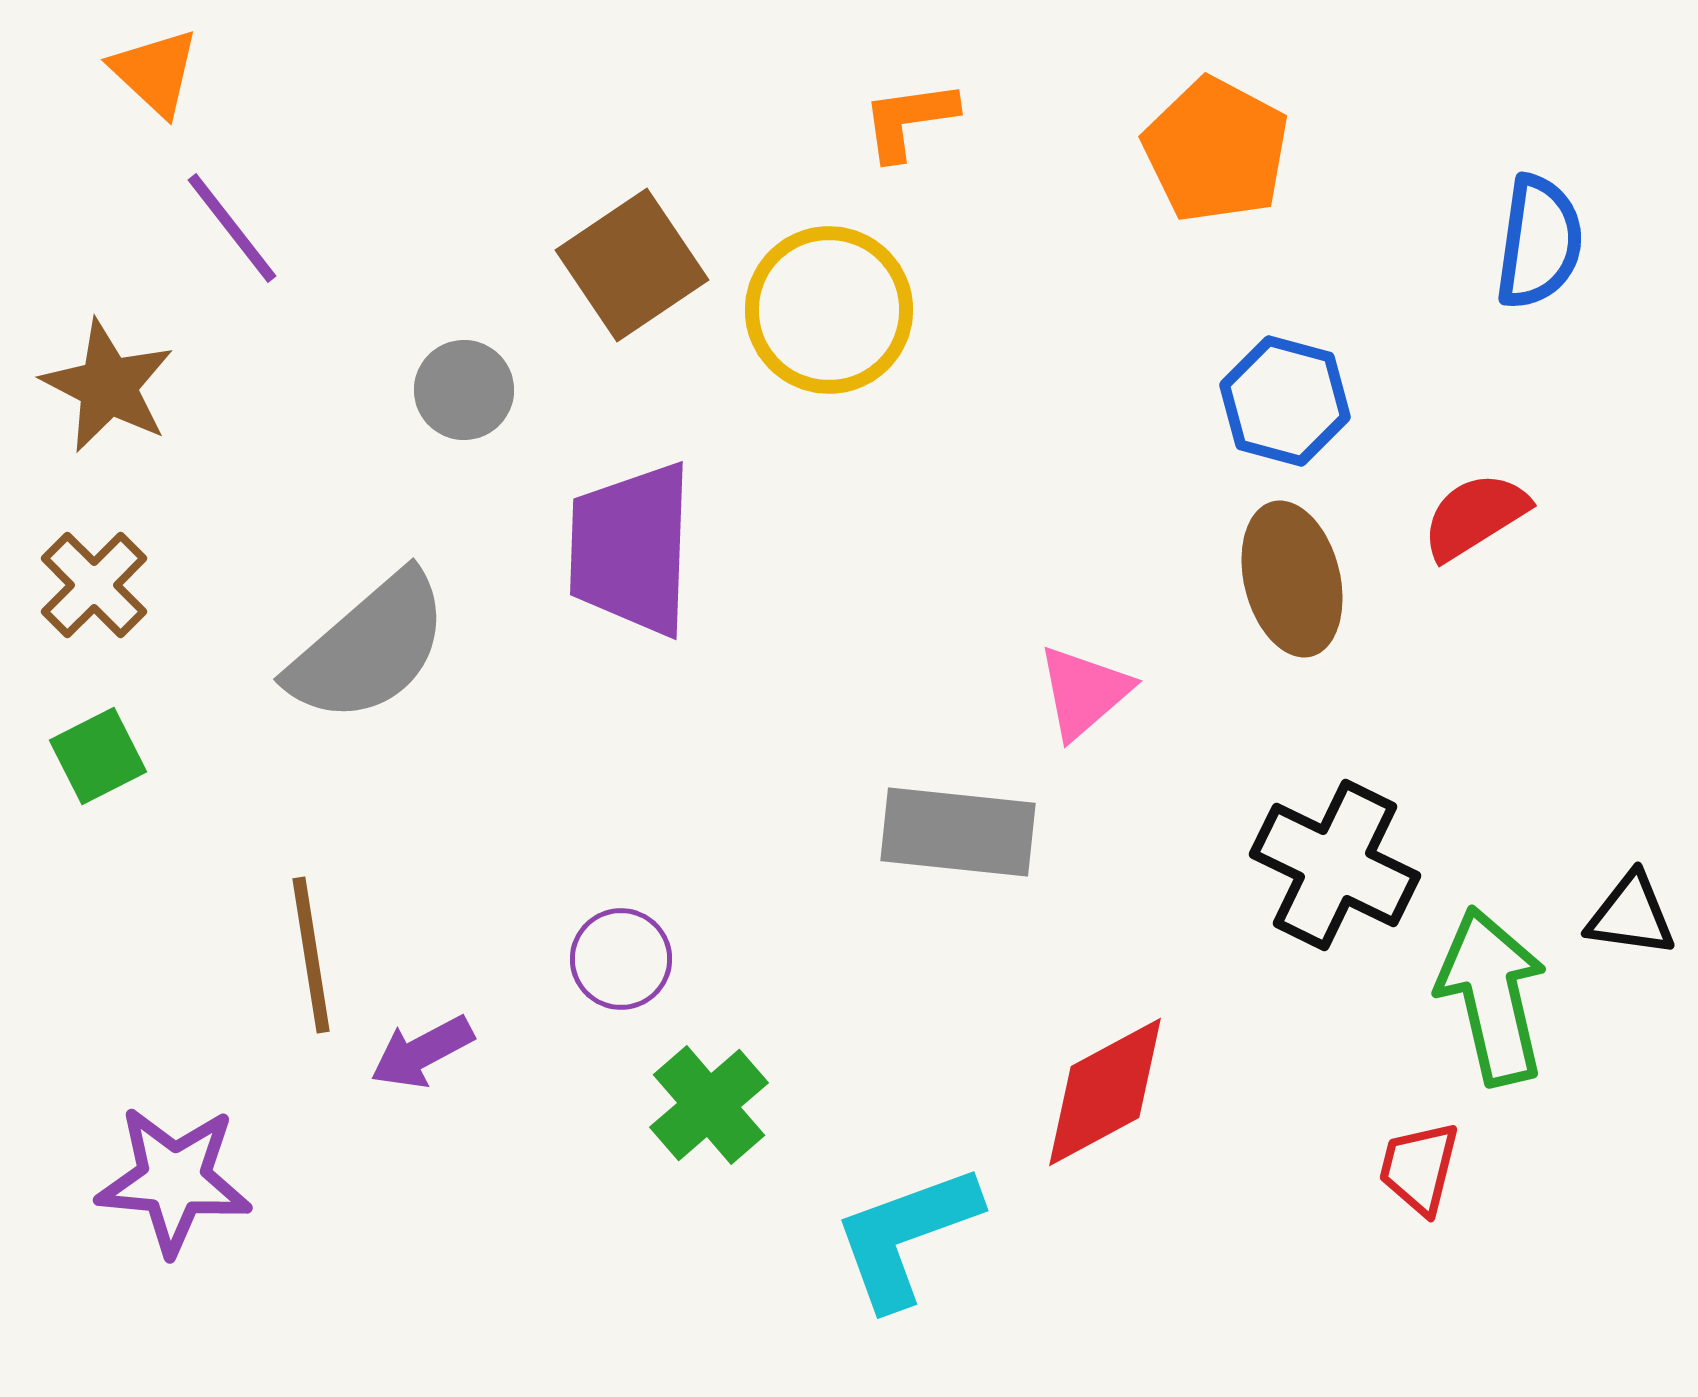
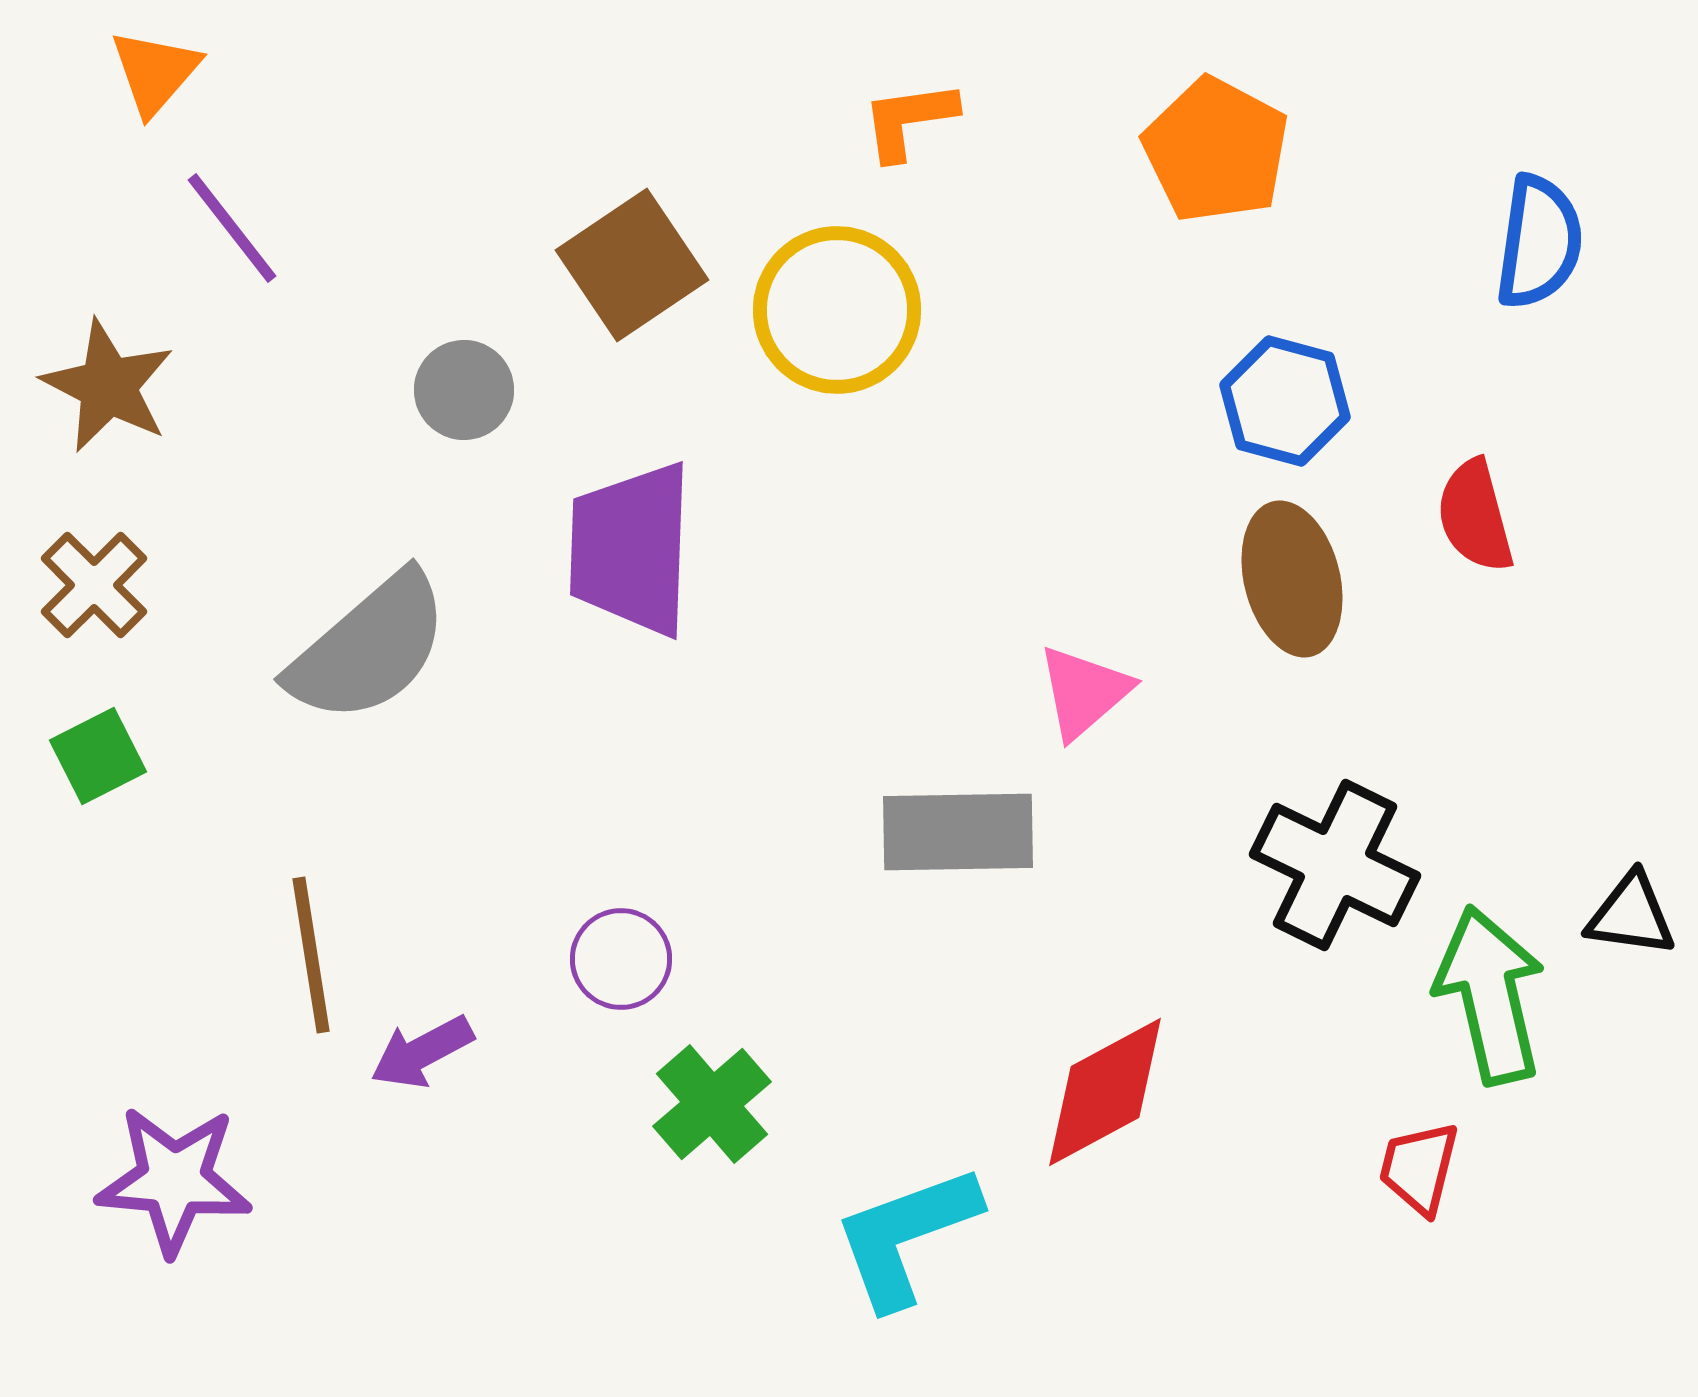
orange triangle: rotated 28 degrees clockwise
yellow circle: moved 8 px right
red semicircle: rotated 73 degrees counterclockwise
gray rectangle: rotated 7 degrees counterclockwise
green arrow: moved 2 px left, 1 px up
green cross: moved 3 px right, 1 px up
